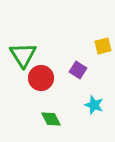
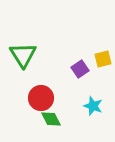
yellow square: moved 13 px down
purple square: moved 2 px right, 1 px up; rotated 24 degrees clockwise
red circle: moved 20 px down
cyan star: moved 1 px left, 1 px down
